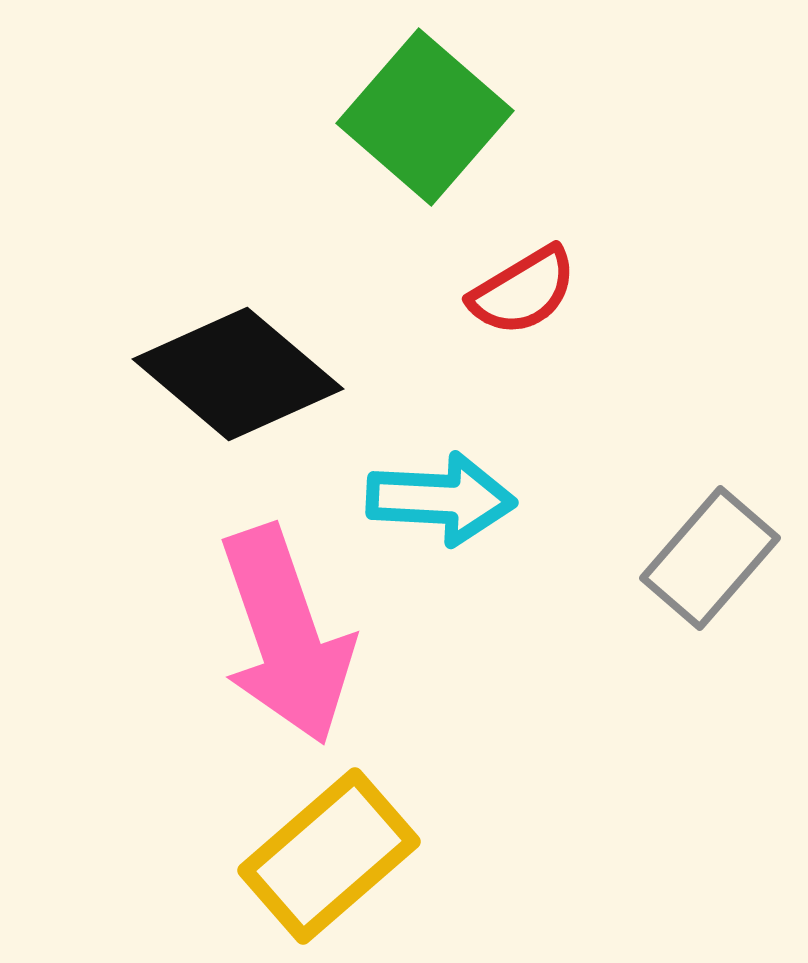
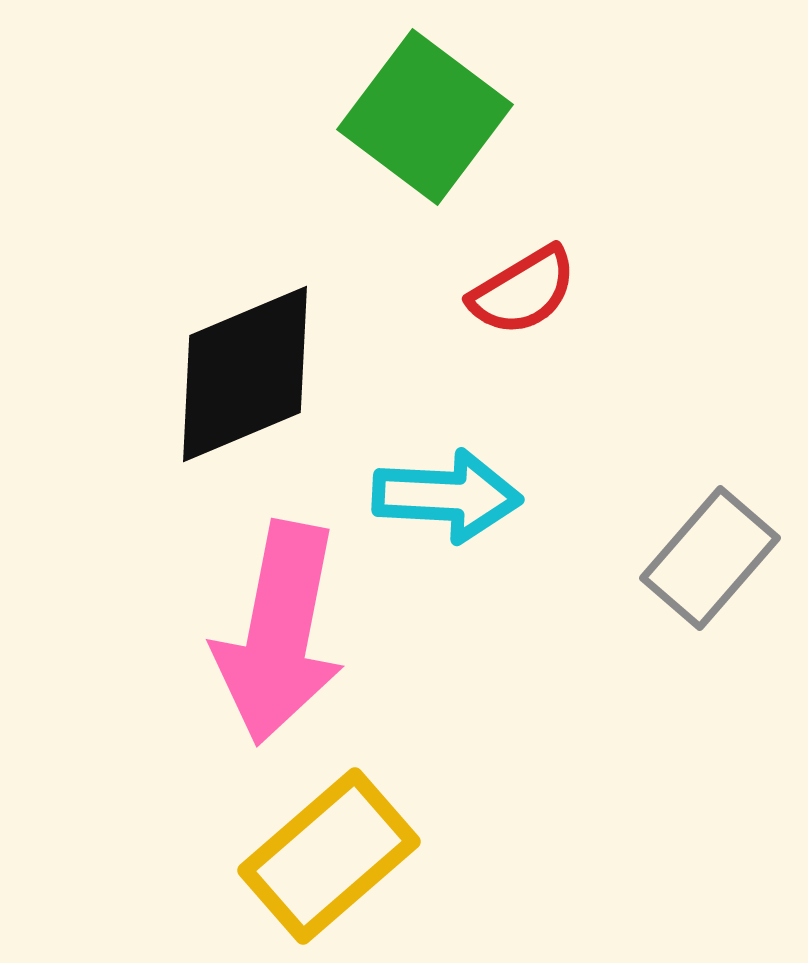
green square: rotated 4 degrees counterclockwise
black diamond: moved 7 px right; rotated 63 degrees counterclockwise
cyan arrow: moved 6 px right, 3 px up
pink arrow: moved 7 px left, 2 px up; rotated 30 degrees clockwise
